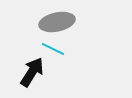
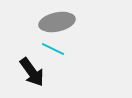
black arrow: rotated 112 degrees clockwise
